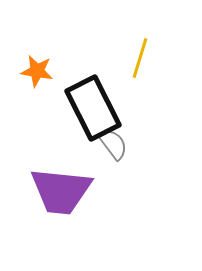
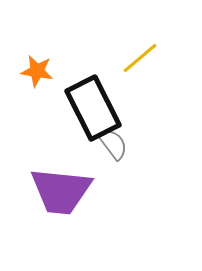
yellow line: rotated 33 degrees clockwise
